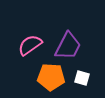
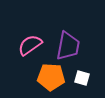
purple trapezoid: rotated 16 degrees counterclockwise
